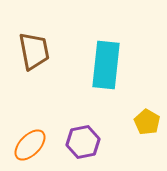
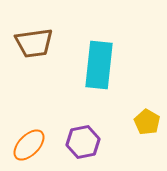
brown trapezoid: moved 8 px up; rotated 93 degrees clockwise
cyan rectangle: moved 7 px left
orange ellipse: moved 1 px left
